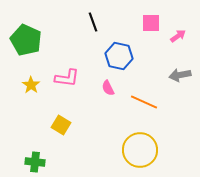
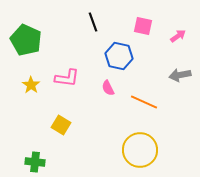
pink square: moved 8 px left, 3 px down; rotated 12 degrees clockwise
